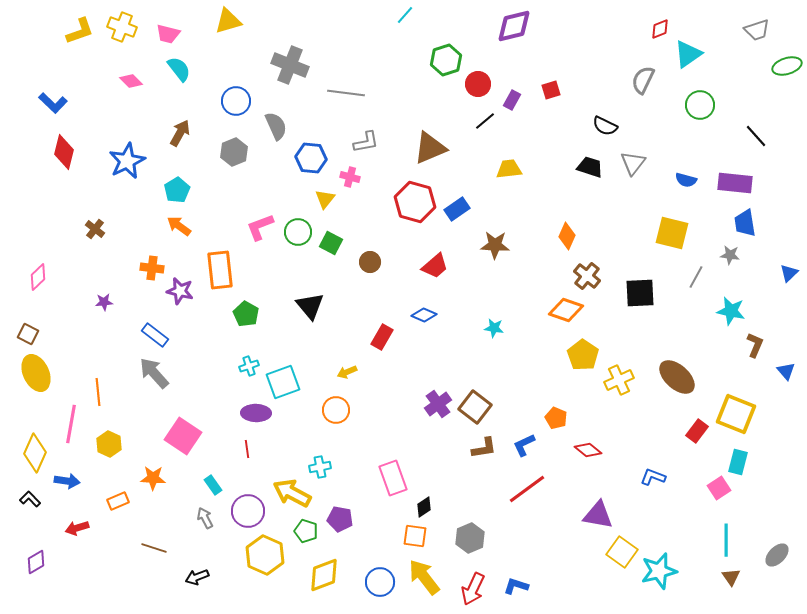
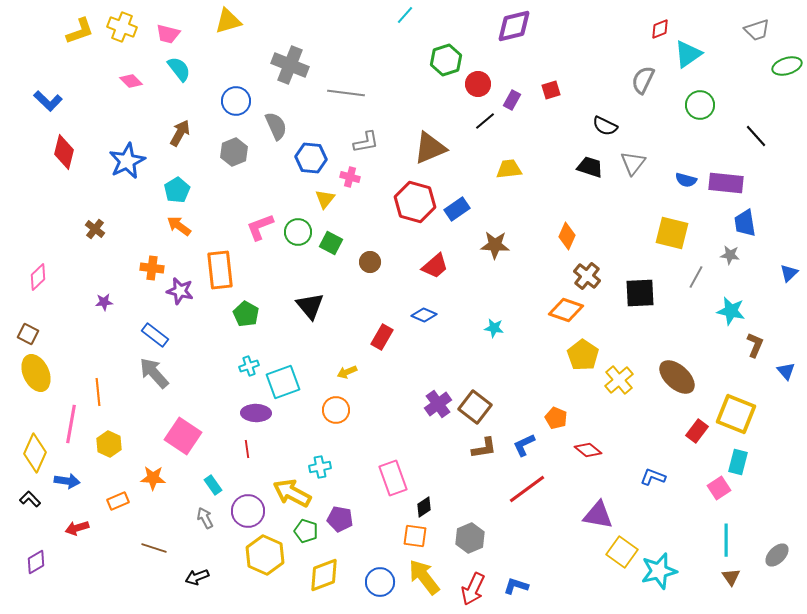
blue L-shape at (53, 103): moved 5 px left, 2 px up
purple rectangle at (735, 183): moved 9 px left
yellow cross at (619, 380): rotated 16 degrees counterclockwise
